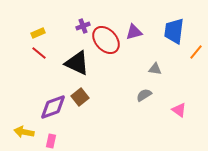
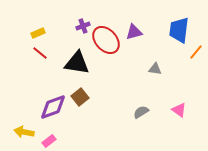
blue trapezoid: moved 5 px right, 1 px up
red line: moved 1 px right
black triangle: rotated 16 degrees counterclockwise
gray semicircle: moved 3 px left, 17 px down
pink rectangle: moved 2 px left; rotated 40 degrees clockwise
